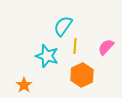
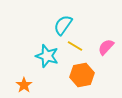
cyan semicircle: moved 1 px up
yellow line: rotated 63 degrees counterclockwise
orange hexagon: rotated 15 degrees clockwise
